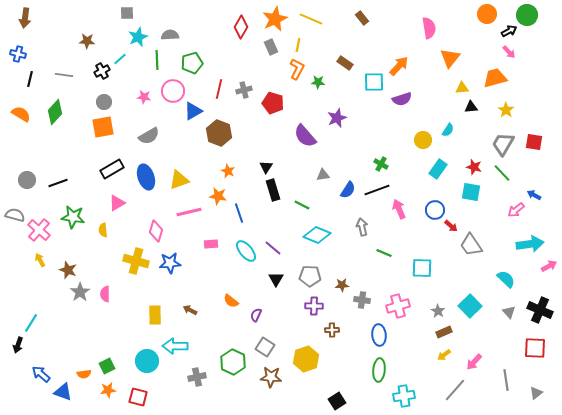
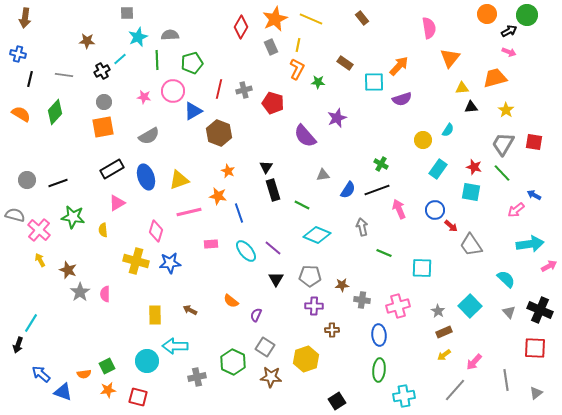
pink arrow at (509, 52): rotated 24 degrees counterclockwise
